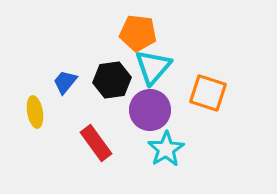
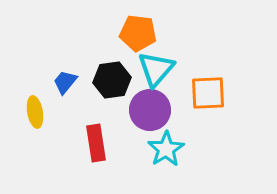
cyan triangle: moved 3 px right, 2 px down
orange square: rotated 21 degrees counterclockwise
red rectangle: rotated 27 degrees clockwise
